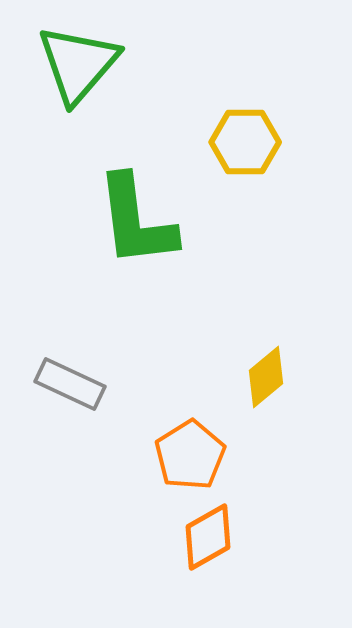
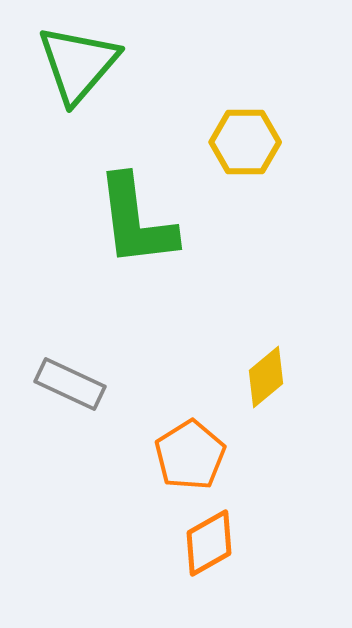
orange diamond: moved 1 px right, 6 px down
